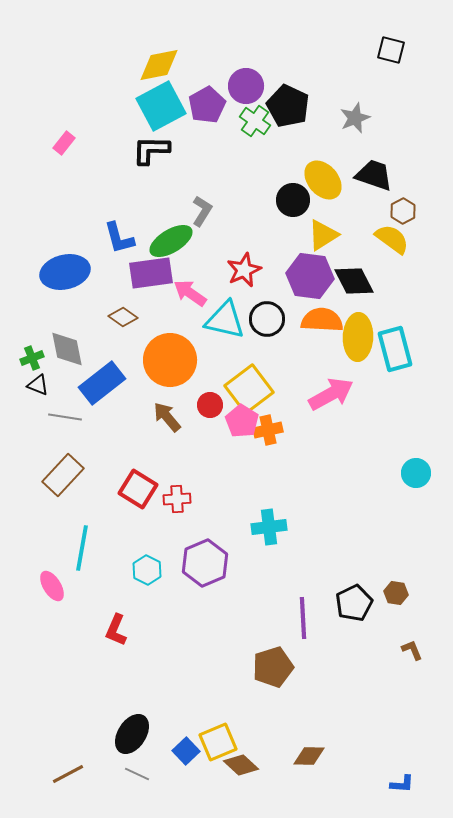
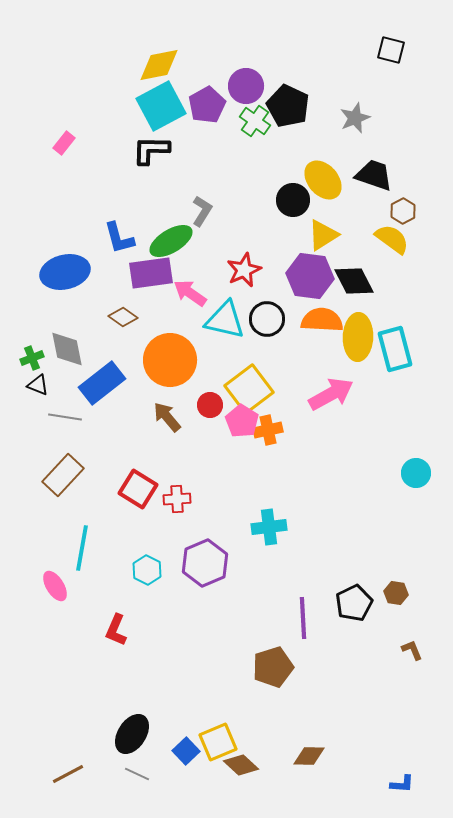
pink ellipse at (52, 586): moved 3 px right
